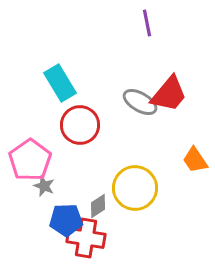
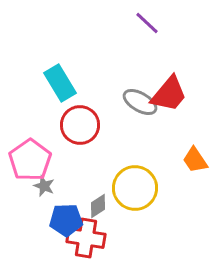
purple line: rotated 36 degrees counterclockwise
